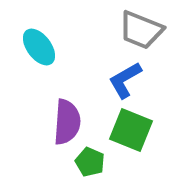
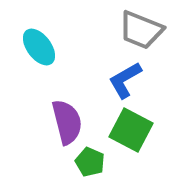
purple semicircle: rotated 18 degrees counterclockwise
green square: rotated 6 degrees clockwise
